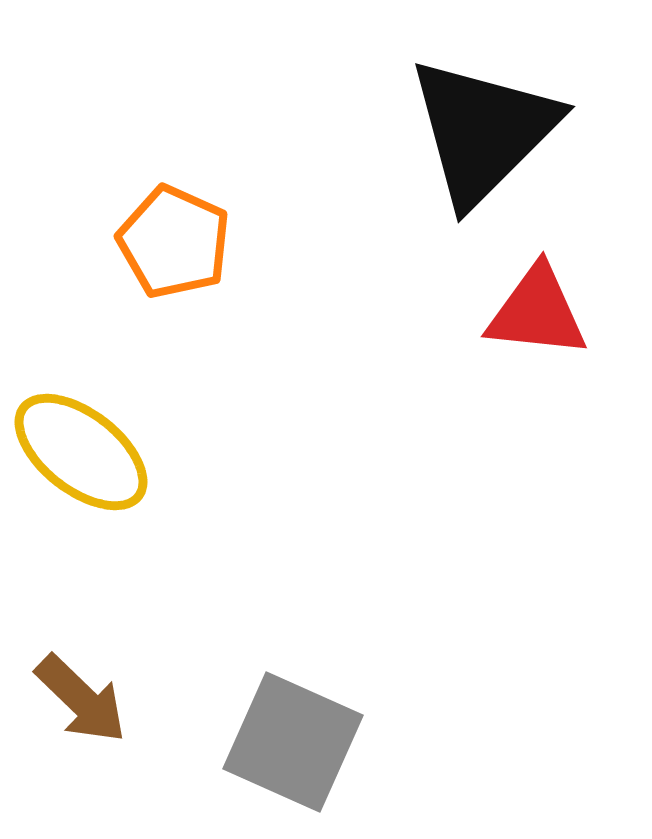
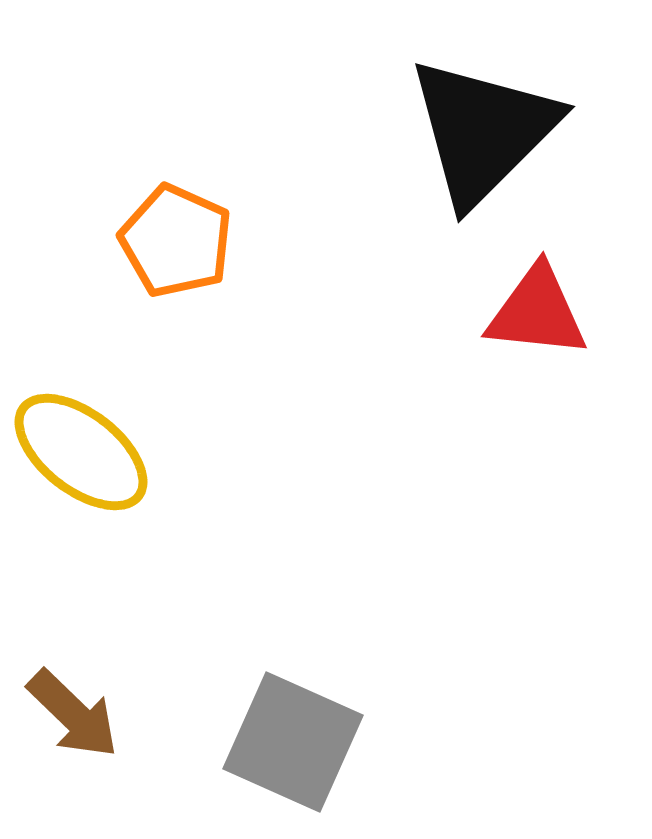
orange pentagon: moved 2 px right, 1 px up
brown arrow: moved 8 px left, 15 px down
